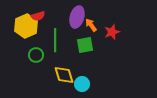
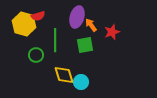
yellow hexagon: moved 2 px left, 2 px up; rotated 20 degrees counterclockwise
cyan circle: moved 1 px left, 2 px up
